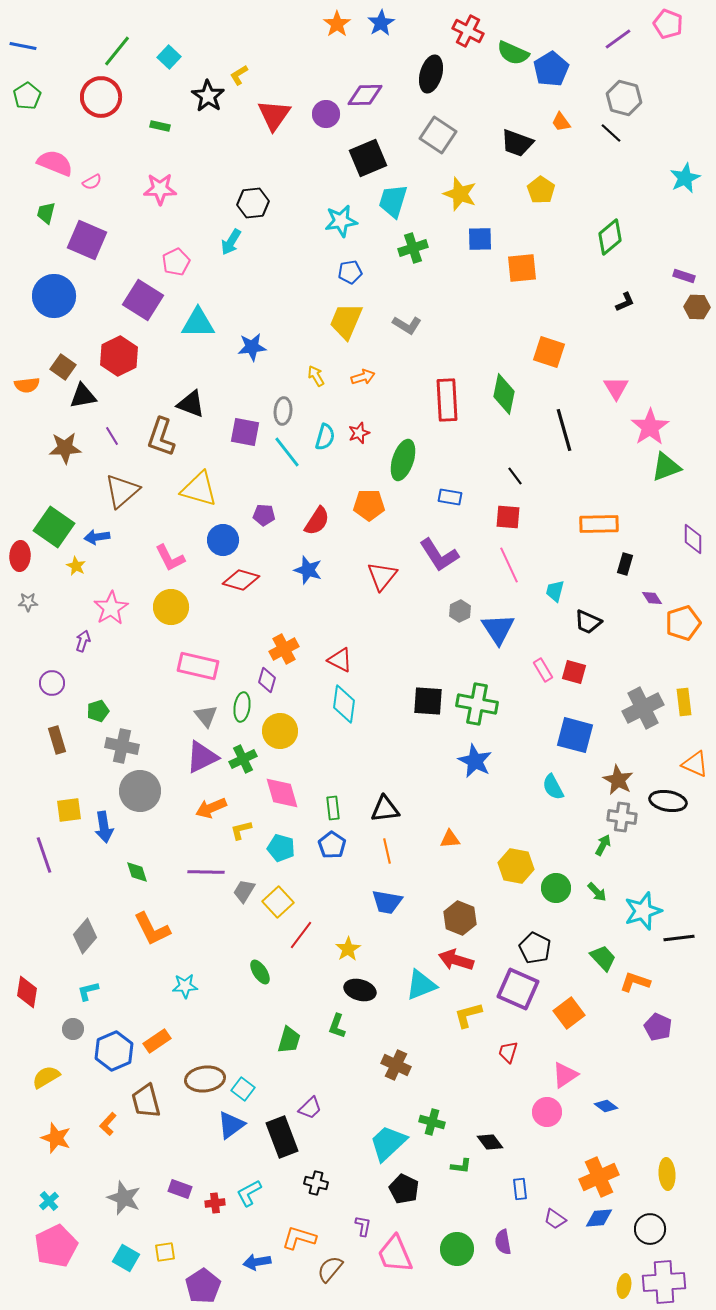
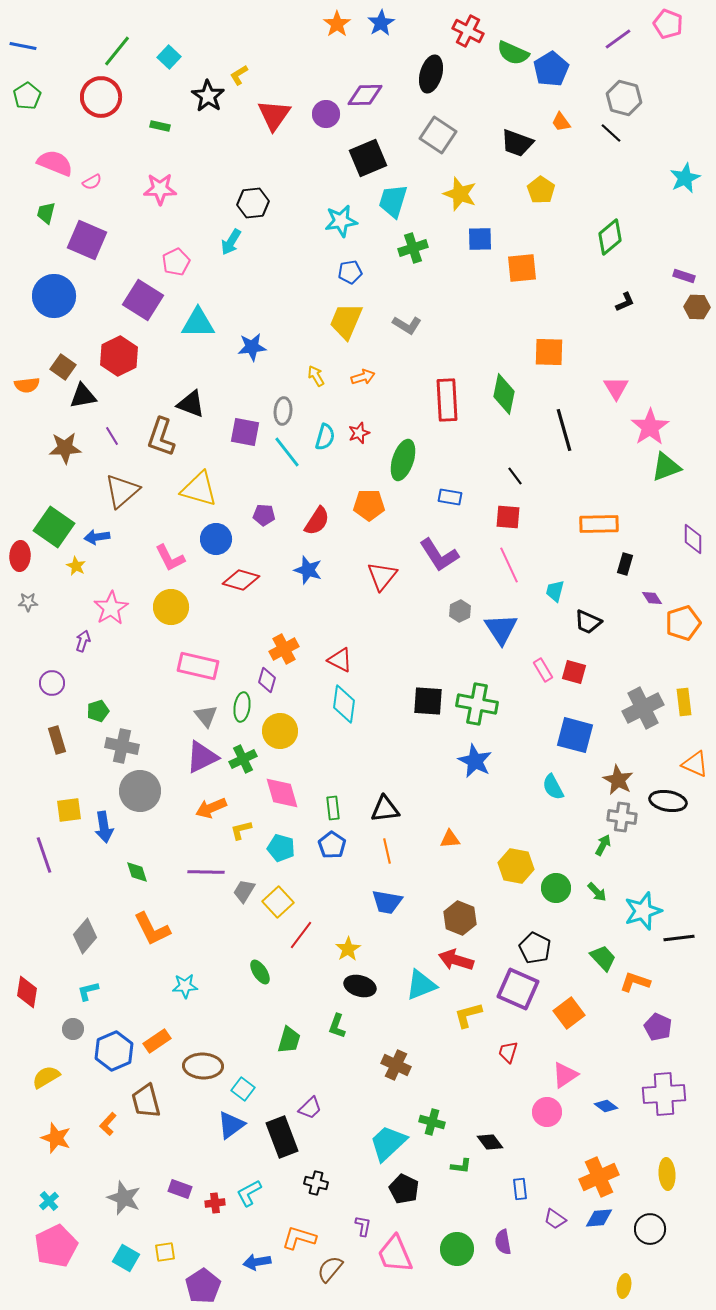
orange square at (549, 352): rotated 16 degrees counterclockwise
blue circle at (223, 540): moved 7 px left, 1 px up
blue triangle at (498, 629): moved 3 px right
black ellipse at (360, 990): moved 4 px up
brown ellipse at (205, 1079): moved 2 px left, 13 px up; rotated 9 degrees clockwise
purple cross at (664, 1282): moved 188 px up
